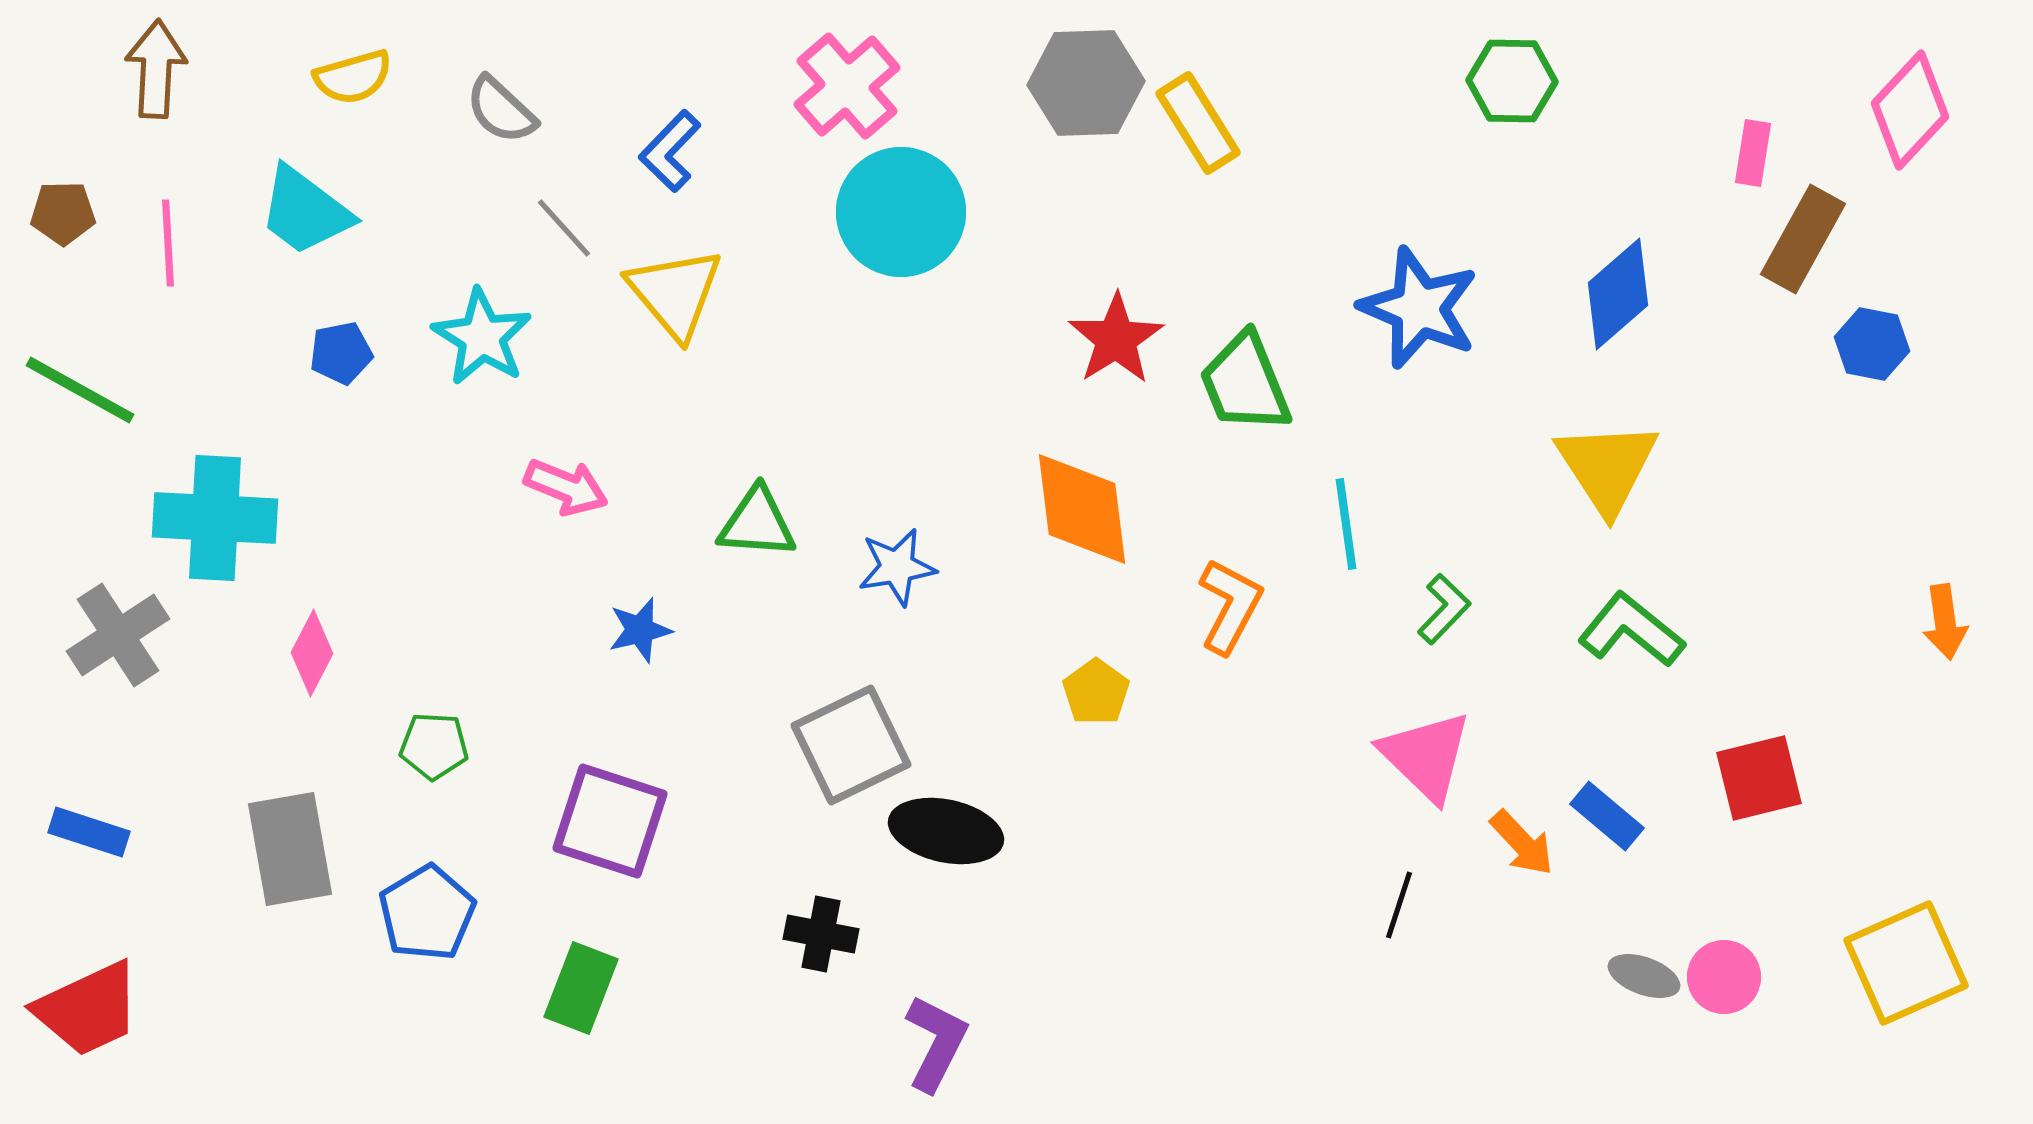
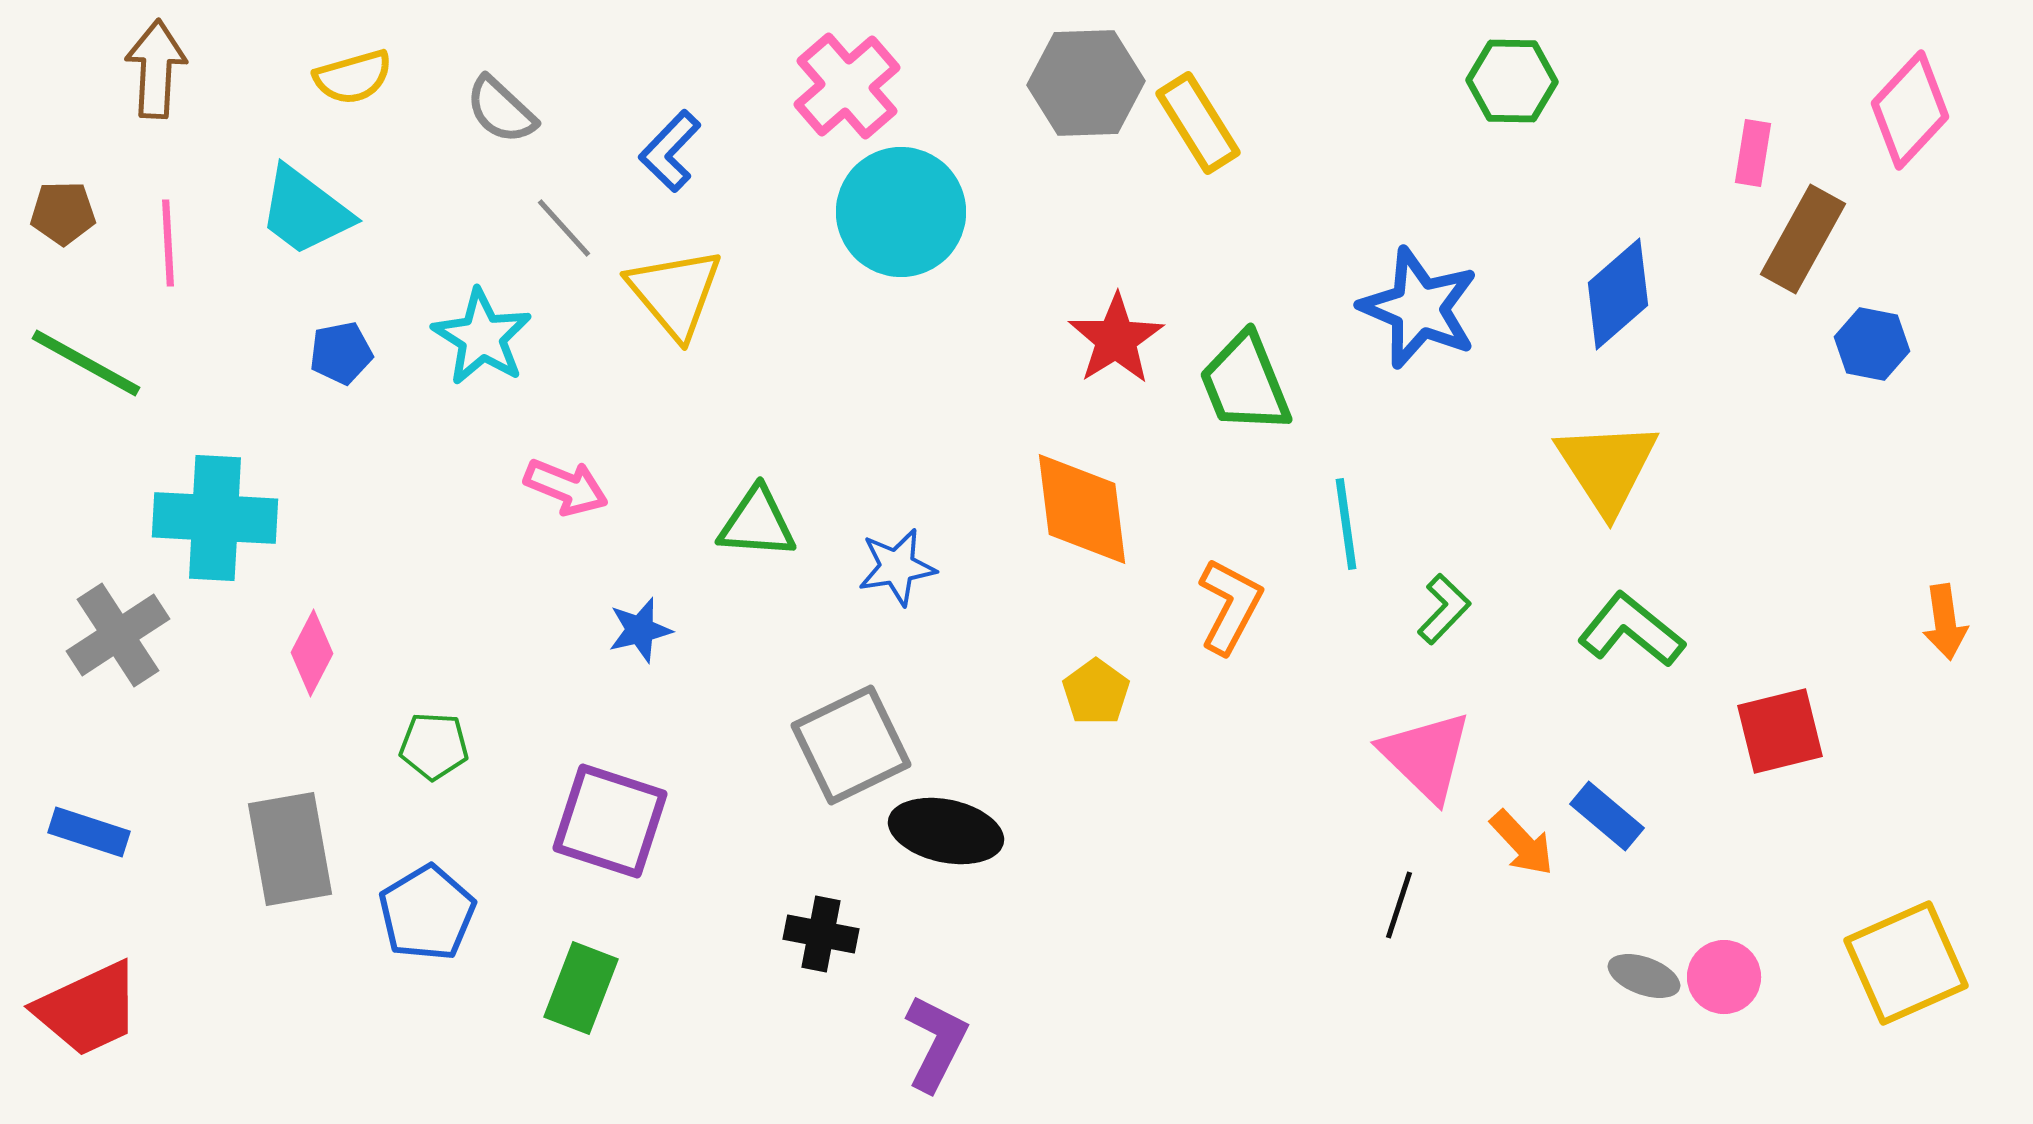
green line at (80, 390): moved 6 px right, 27 px up
red square at (1759, 778): moved 21 px right, 47 px up
